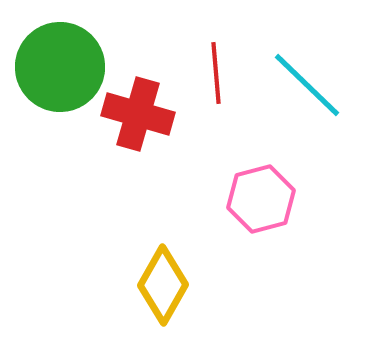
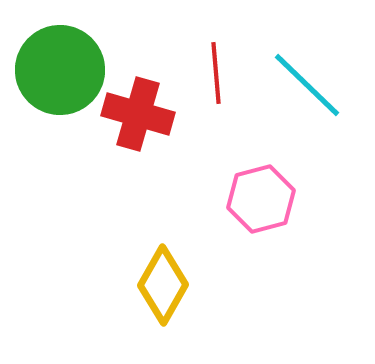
green circle: moved 3 px down
